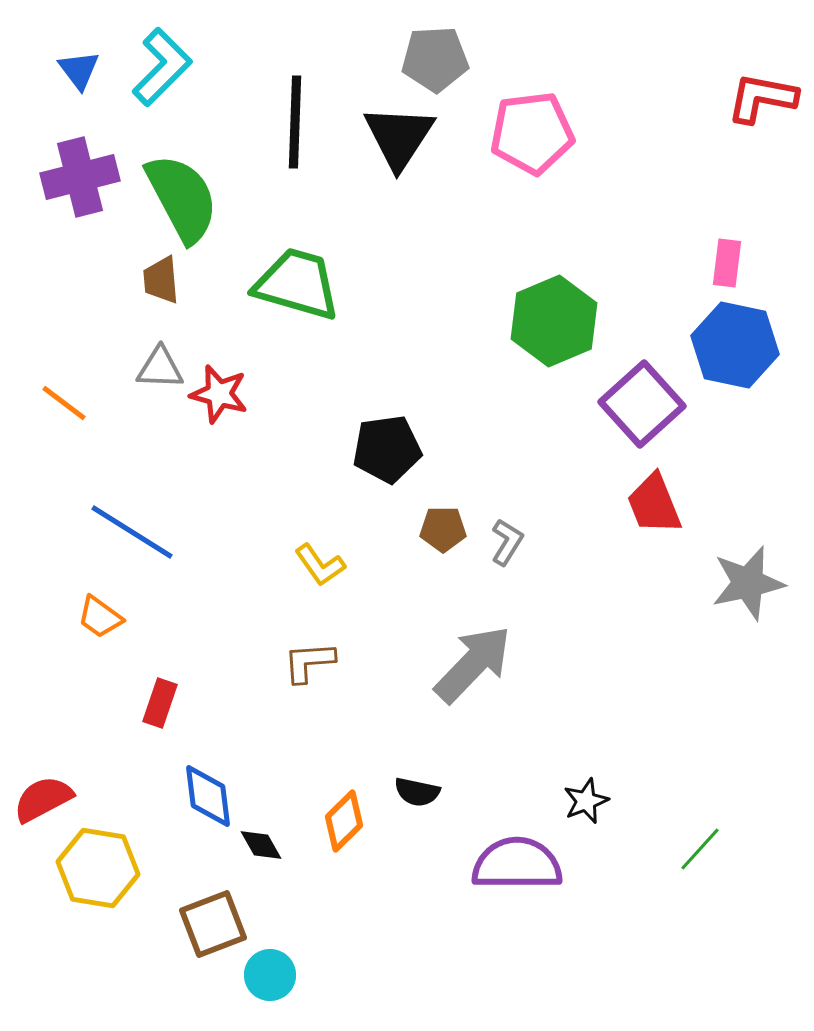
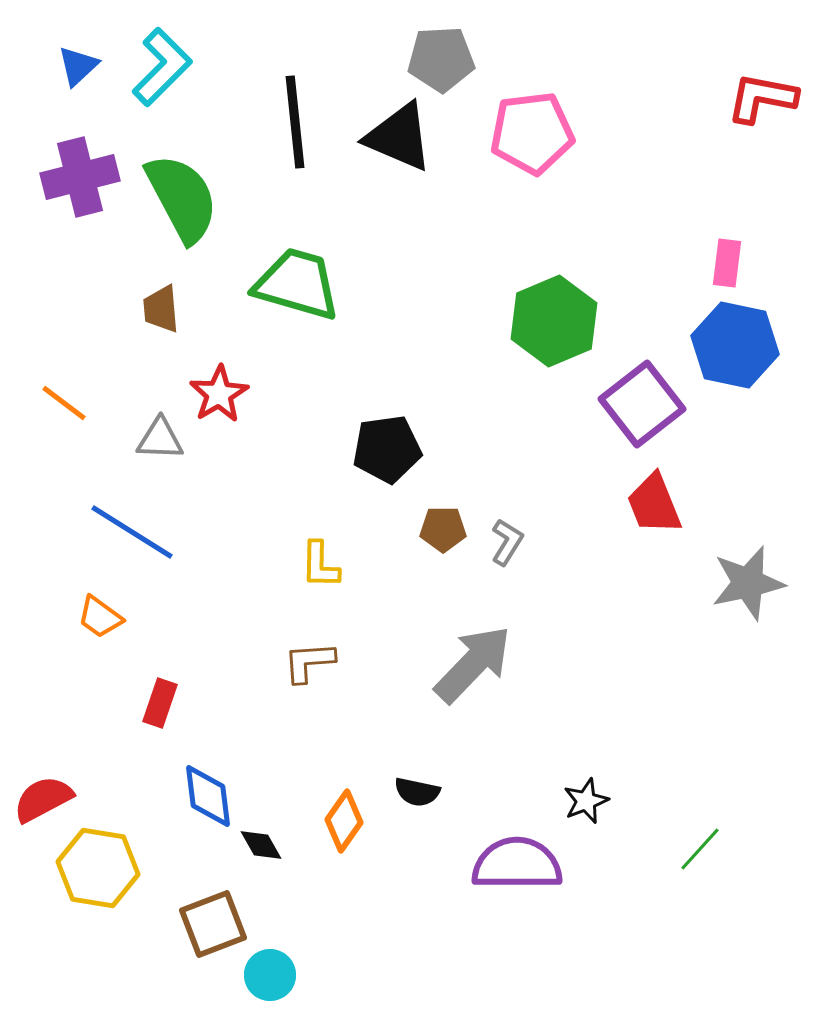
gray pentagon: moved 6 px right
blue triangle: moved 1 px left, 4 px up; rotated 24 degrees clockwise
black line: rotated 8 degrees counterclockwise
black triangle: rotated 40 degrees counterclockwise
brown trapezoid: moved 29 px down
gray triangle: moved 71 px down
red star: rotated 26 degrees clockwise
purple square: rotated 4 degrees clockwise
yellow L-shape: rotated 36 degrees clockwise
orange diamond: rotated 10 degrees counterclockwise
